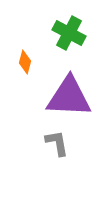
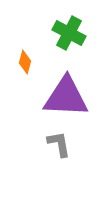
purple triangle: moved 3 px left
gray L-shape: moved 2 px right, 1 px down
